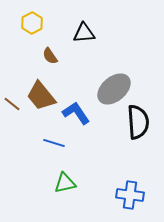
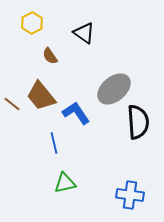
black triangle: rotated 40 degrees clockwise
blue line: rotated 60 degrees clockwise
